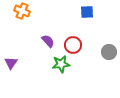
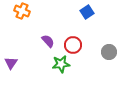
blue square: rotated 32 degrees counterclockwise
